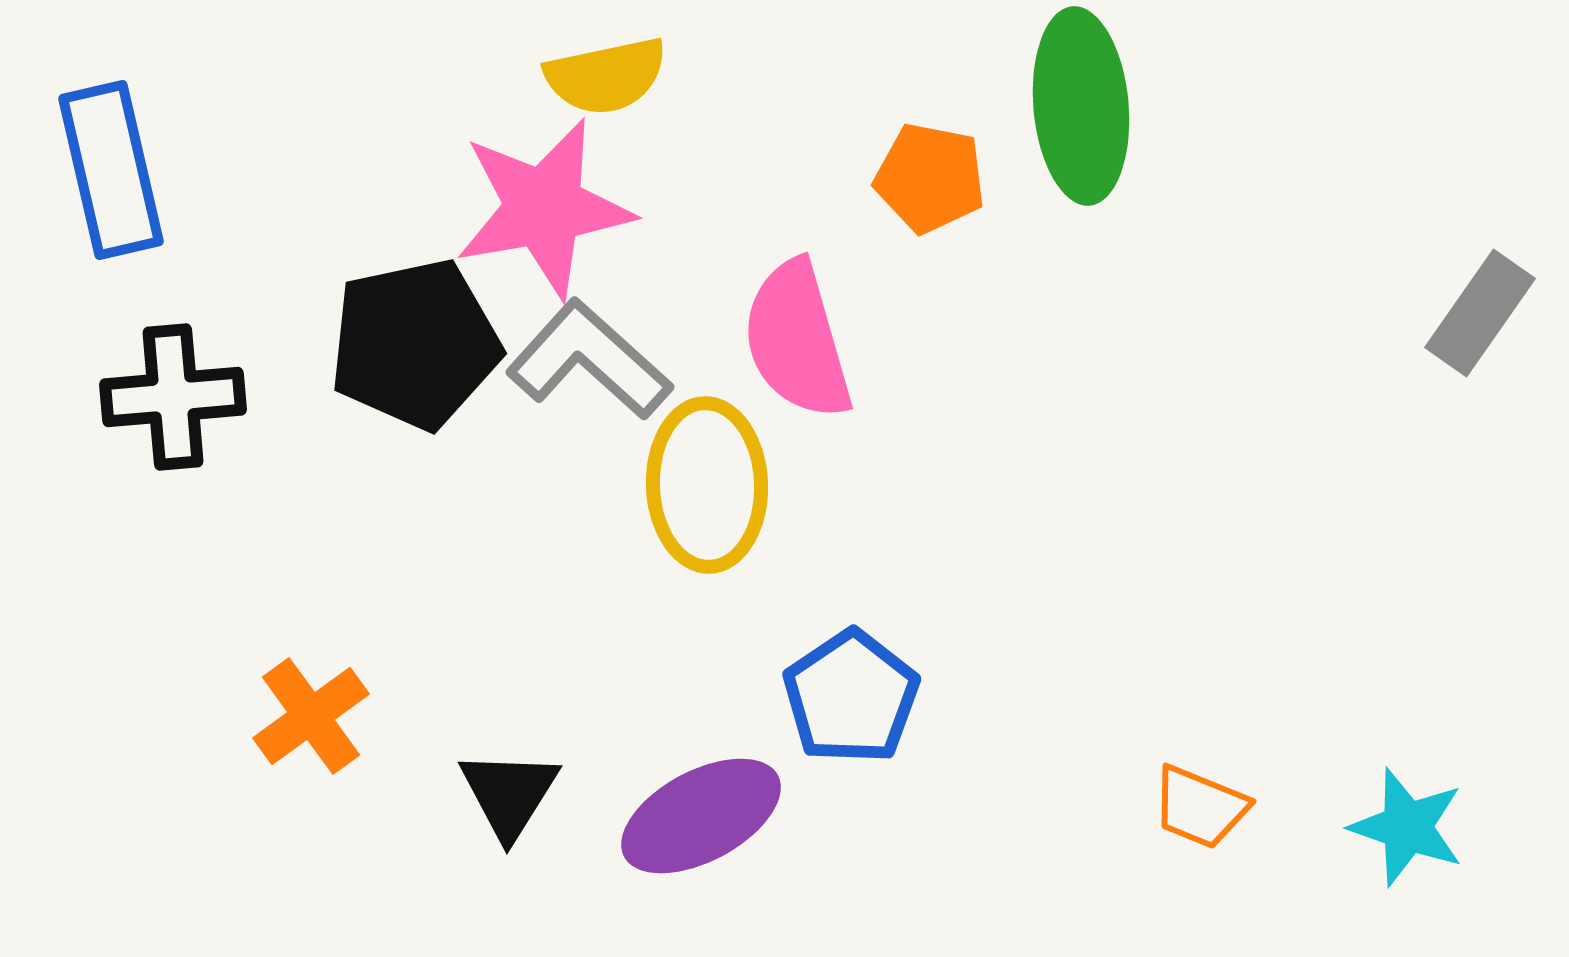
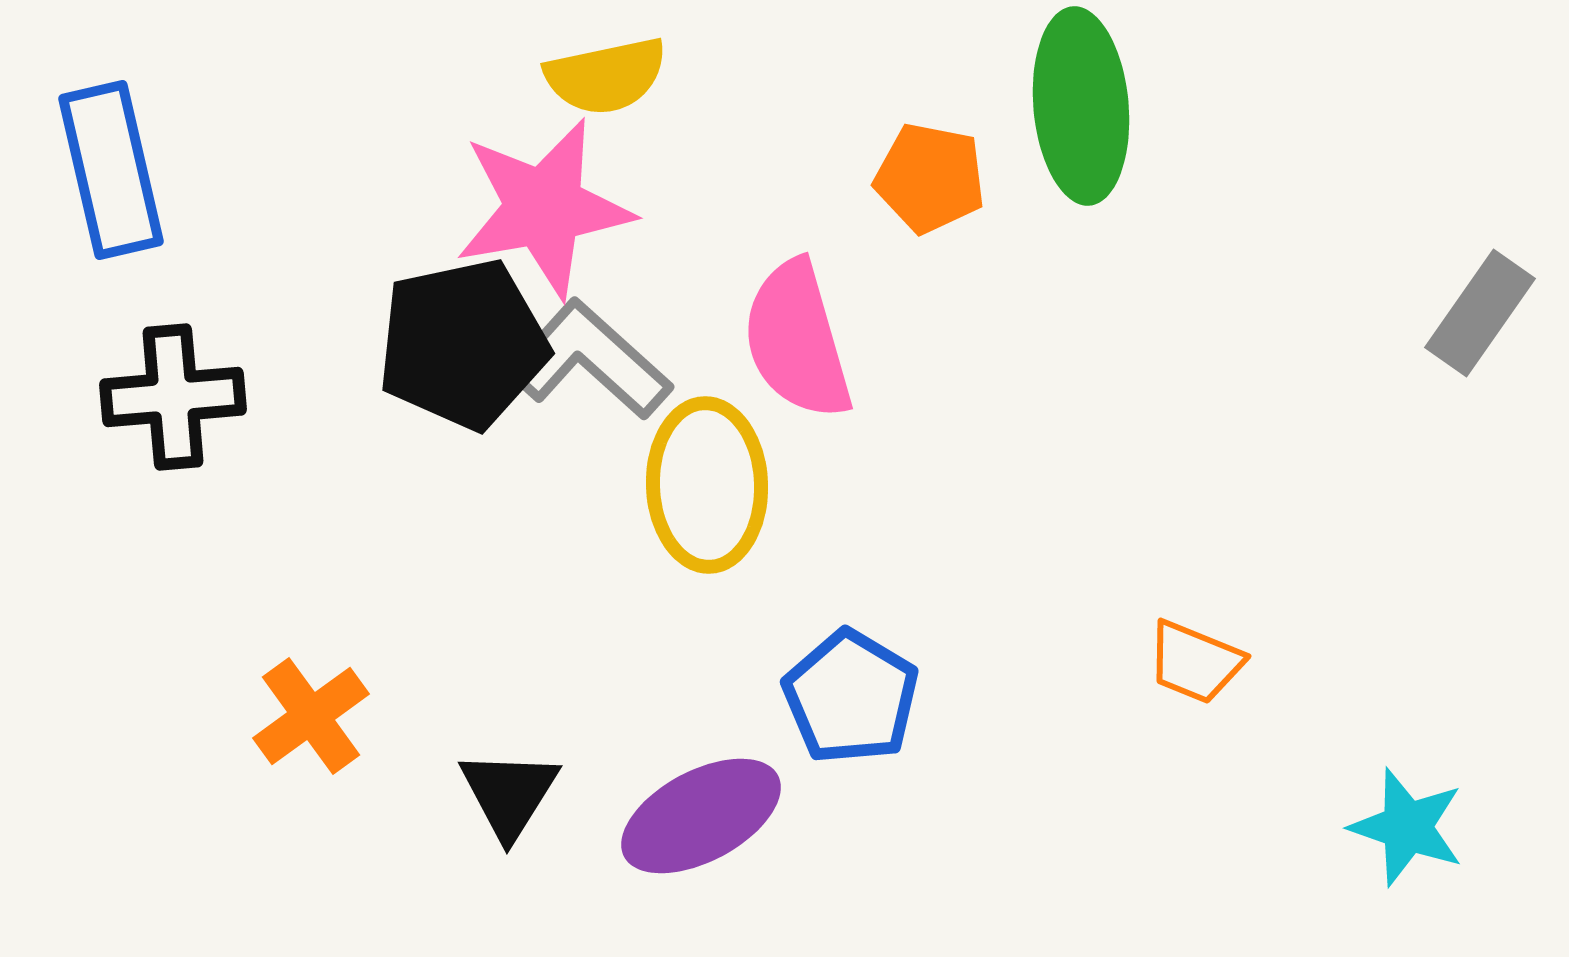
black pentagon: moved 48 px right
blue pentagon: rotated 7 degrees counterclockwise
orange trapezoid: moved 5 px left, 145 px up
